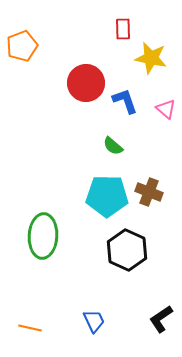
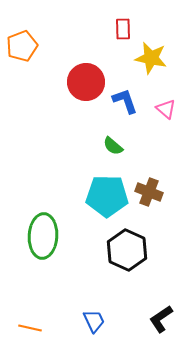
red circle: moved 1 px up
